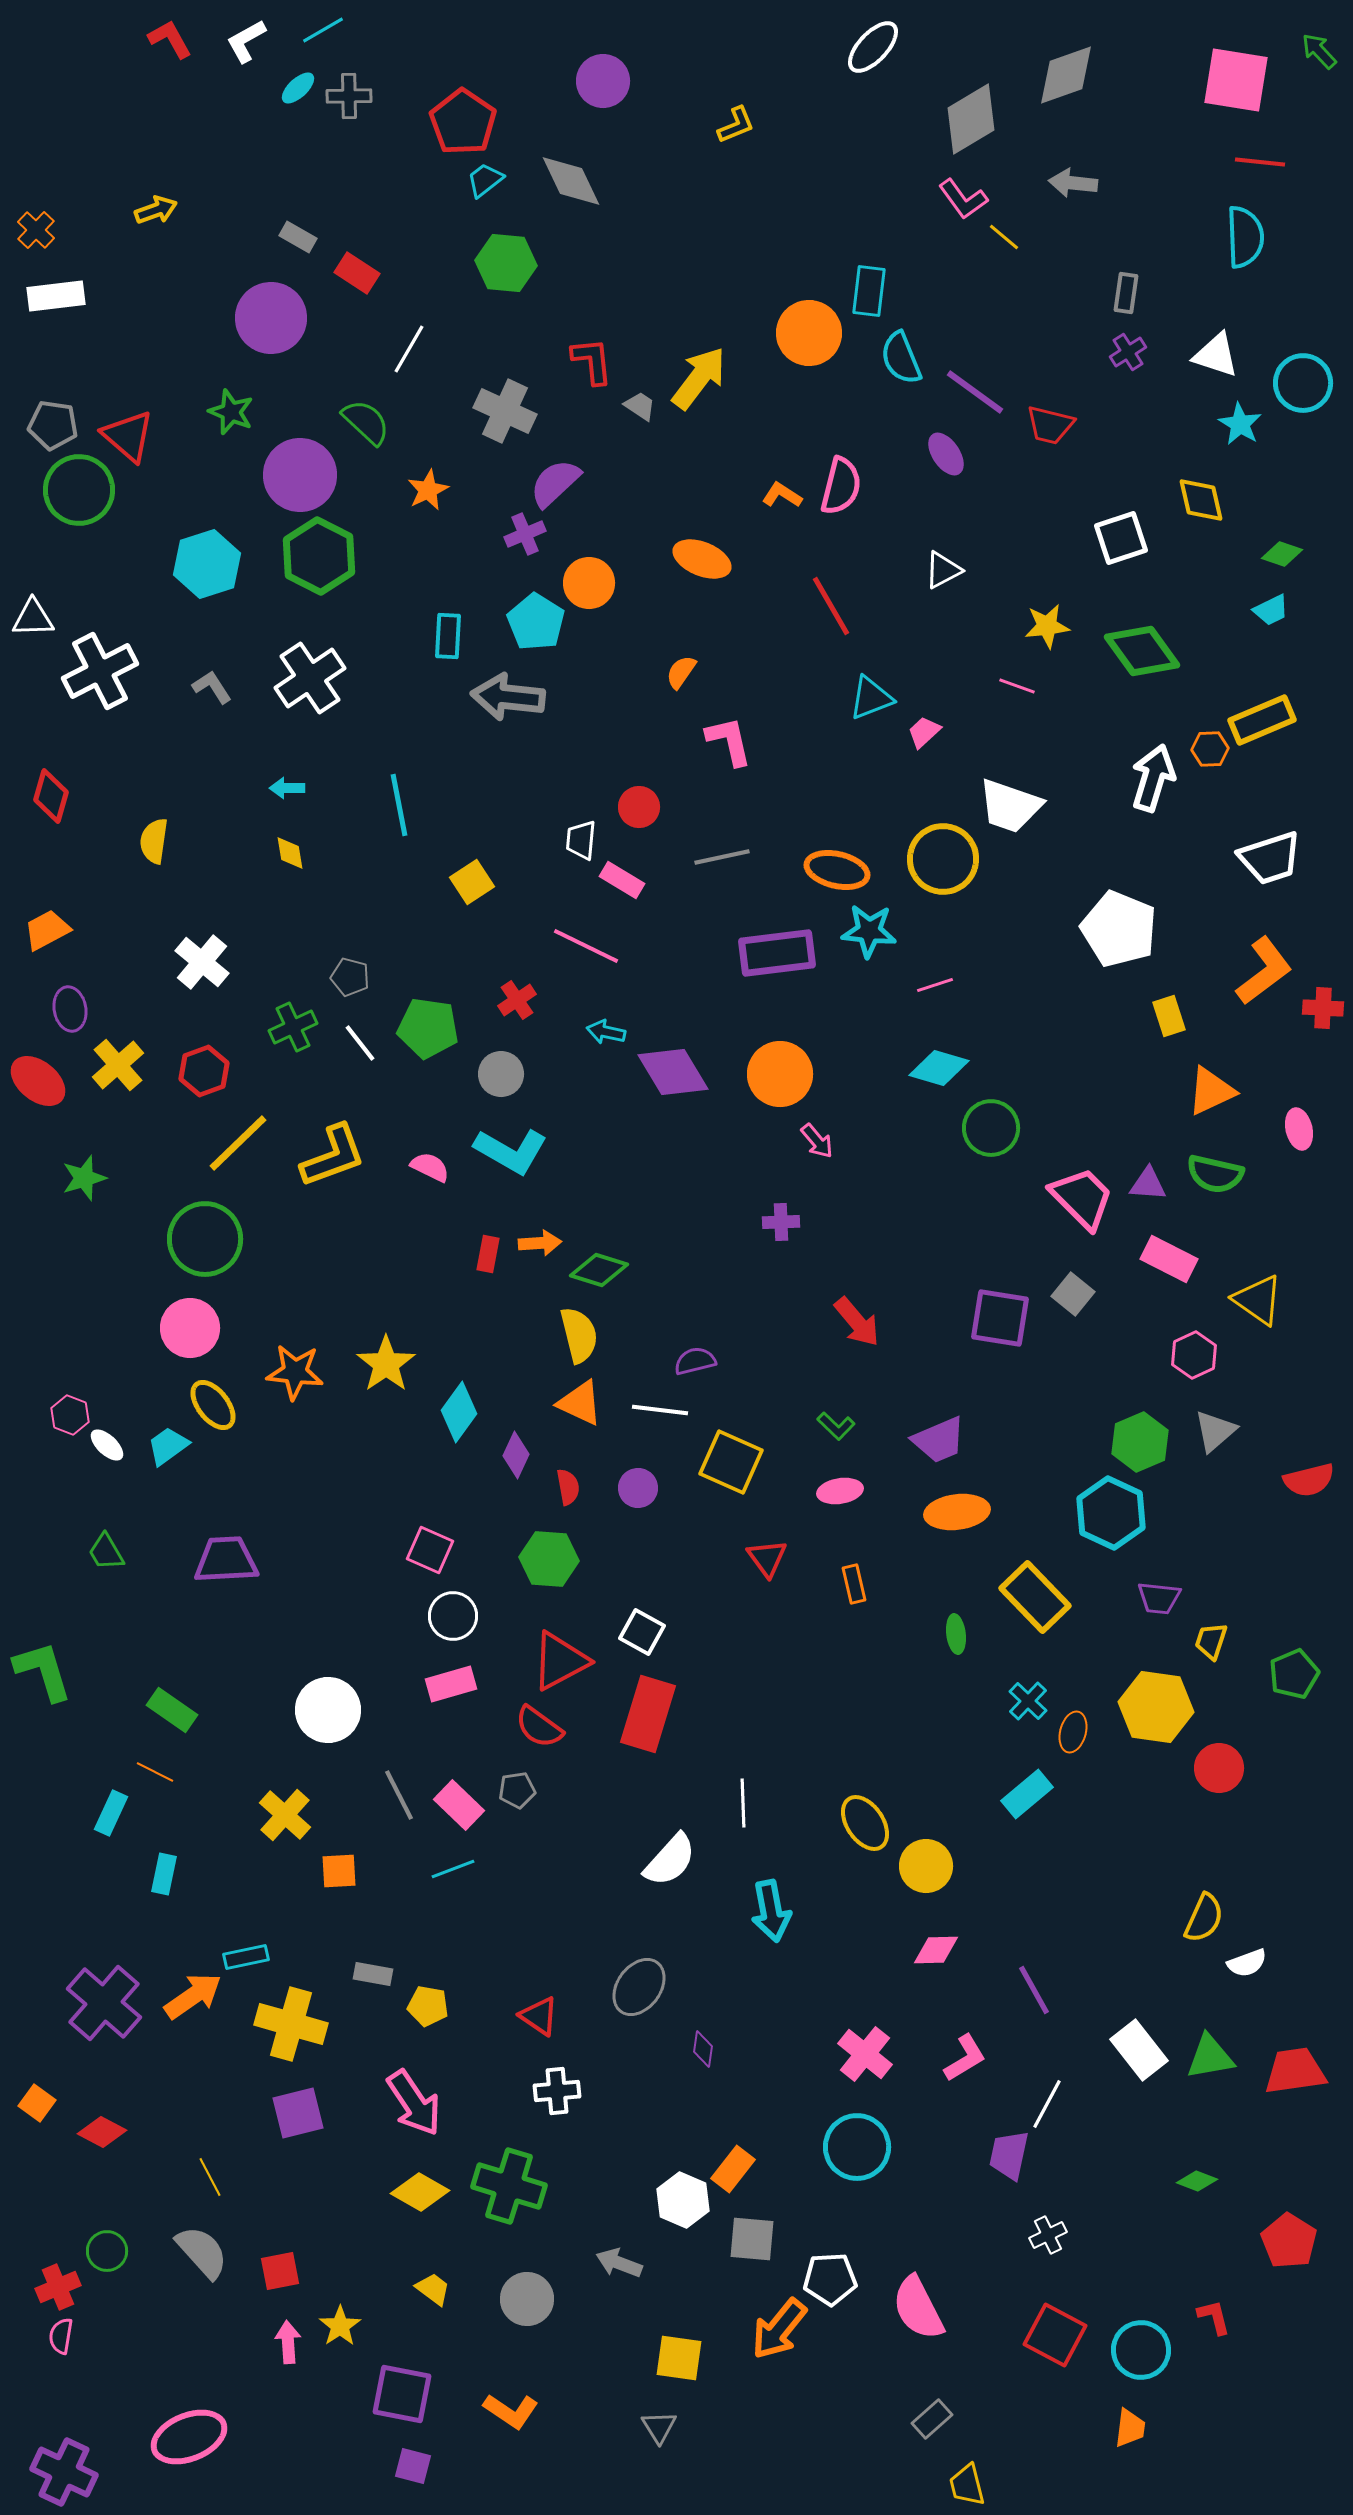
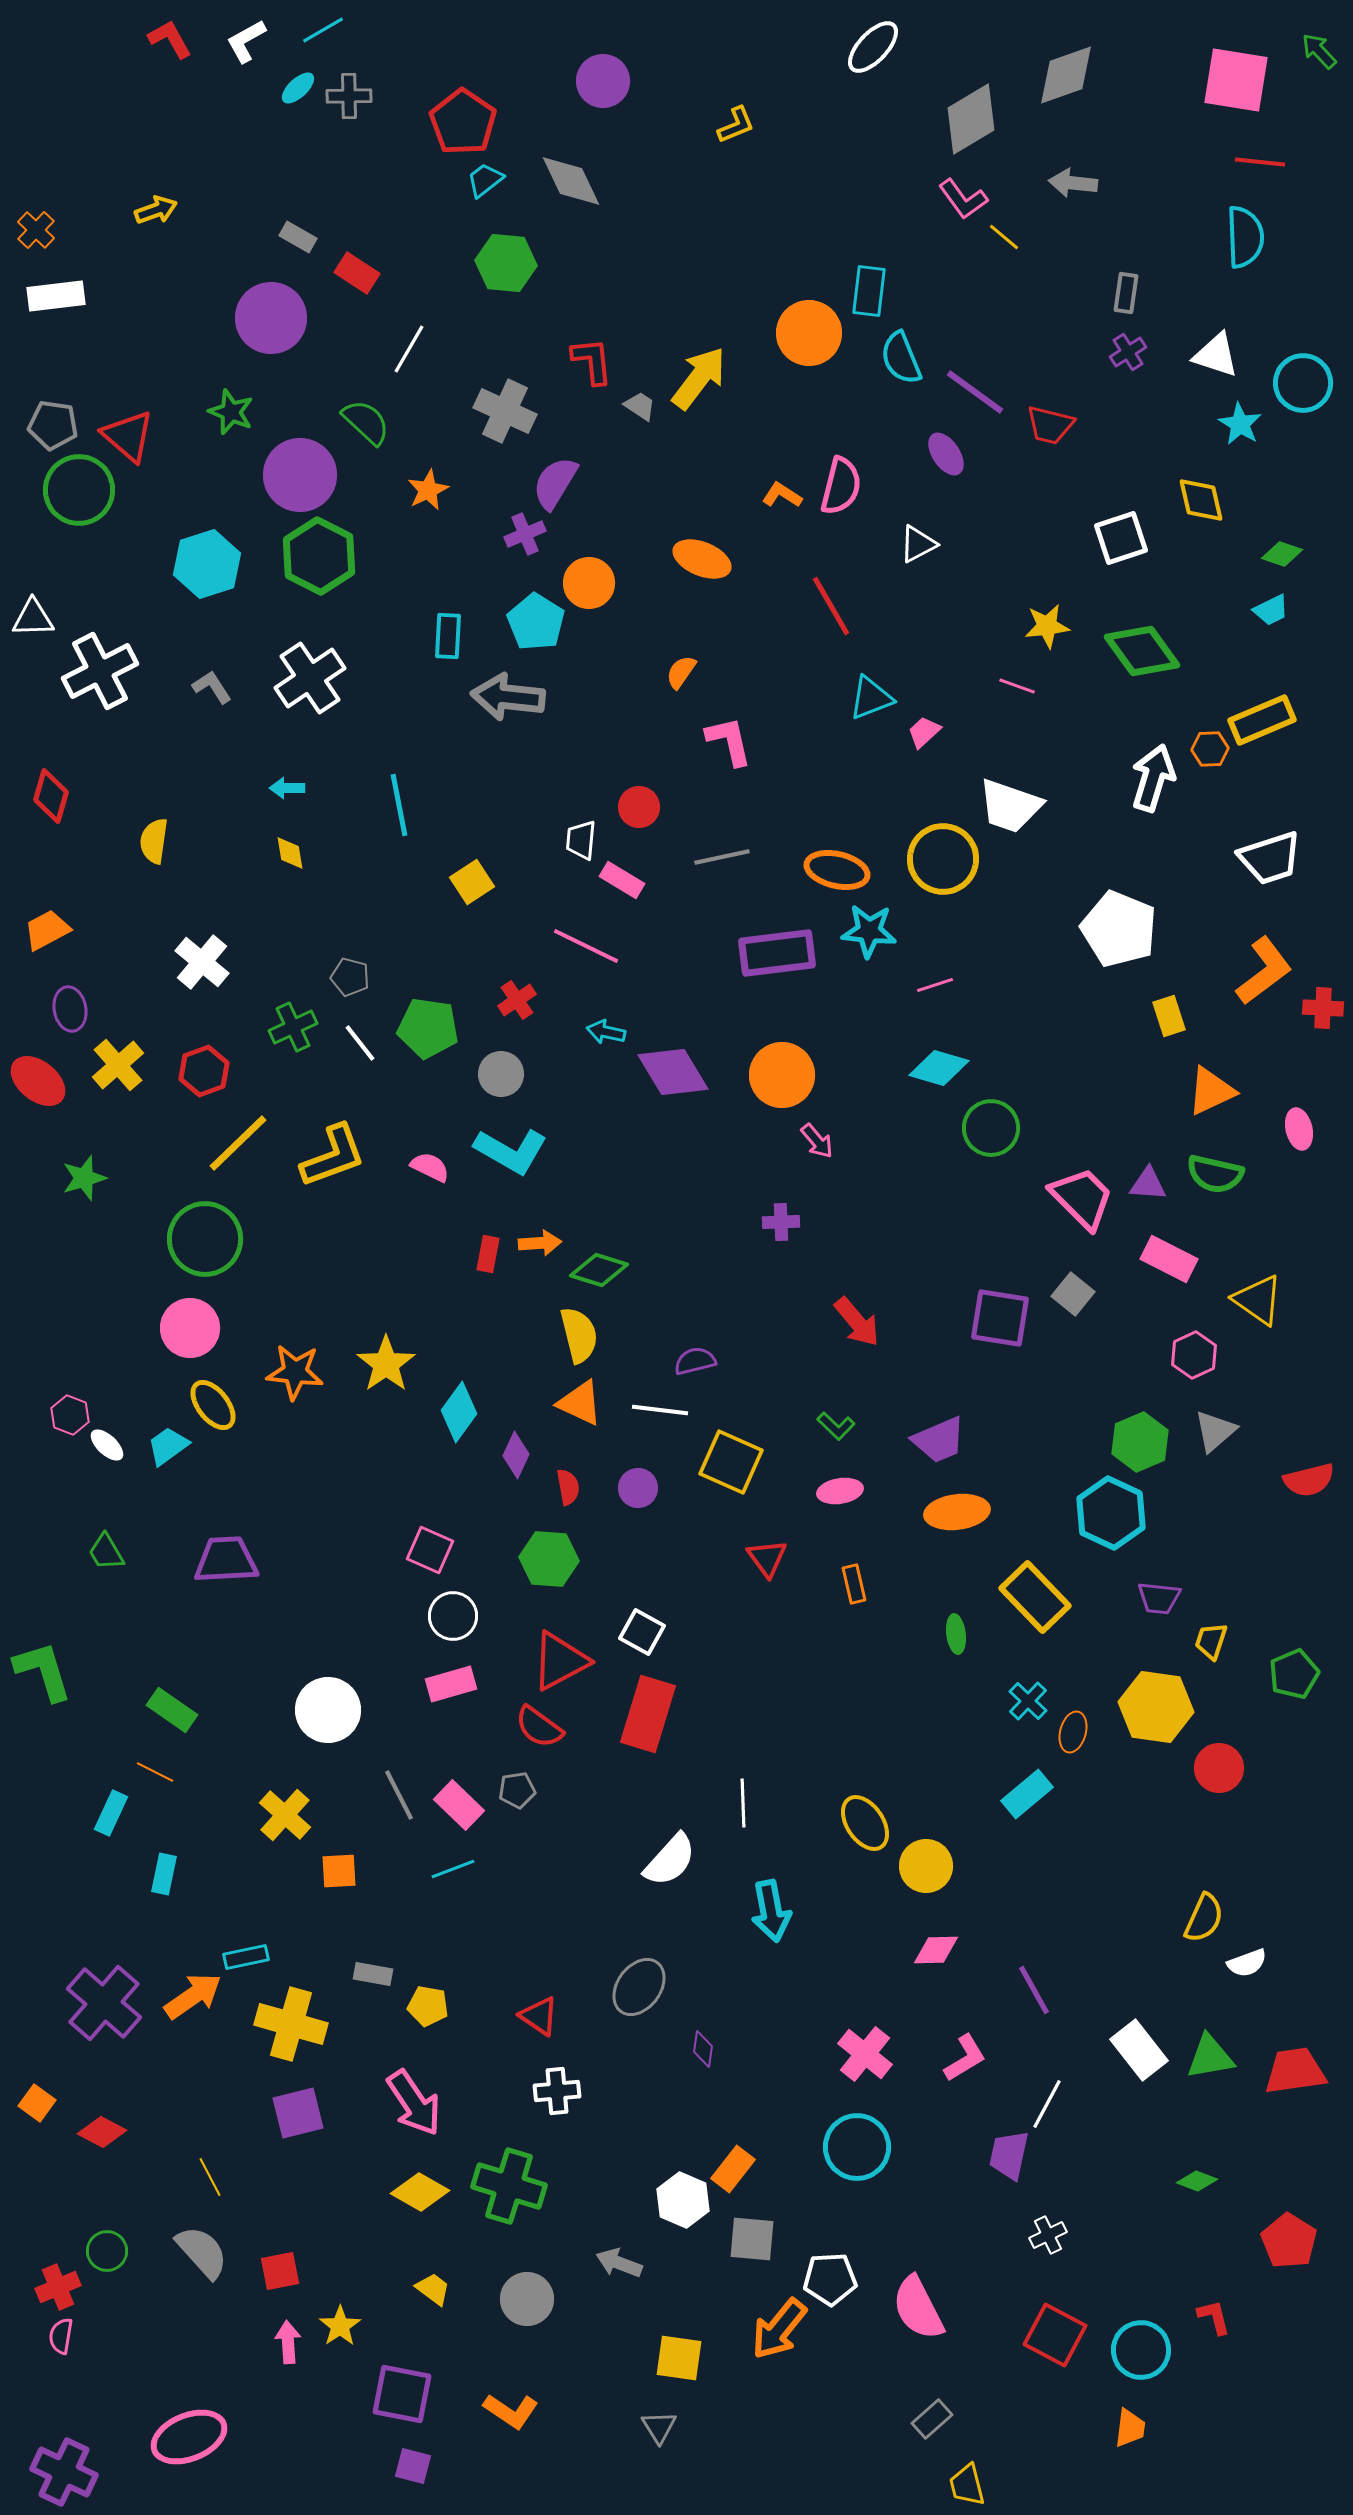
purple semicircle at (555, 483): rotated 16 degrees counterclockwise
white triangle at (943, 570): moved 25 px left, 26 px up
orange circle at (780, 1074): moved 2 px right, 1 px down
